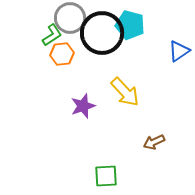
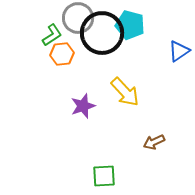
gray circle: moved 8 px right
green square: moved 2 px left
